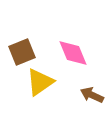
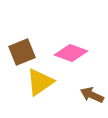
pink diamond: moved 2 px left; rotated 48 degrees counterclockwise
